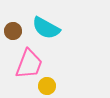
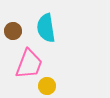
cyan semicircle: rotated 52 degrees clockwise
